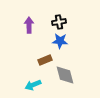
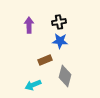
gray diamond: moved 1 px down; rotated 30 degrees clockwise
